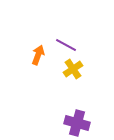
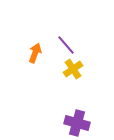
purple line: rotated 20 degrees clockwise
orange arrow: moved 3 px left, 2 px up
